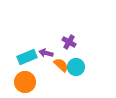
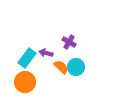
cyan rectangle: moved 1 px down; rotated 30 degrees counterclockwise
orange semicircle: moved 2 px down
